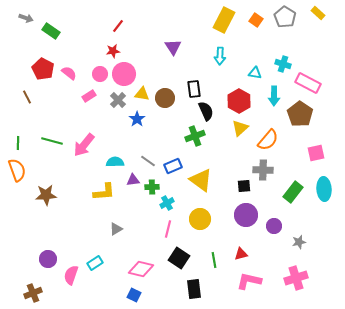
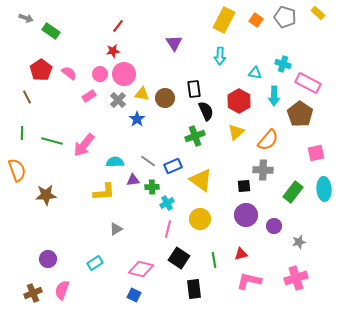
gray pentagon at (285, 17): rotated 15 degrees counterclockwise
purple triangle at (173, 47): moved 1 px right, 4 px up
red pentagon at (43, 69): moved 2 px left, 1 px down; rotated 10 degrees clockwise
yellow triangle at (240, 128): moved 4 px left, 4 px down
green line at (18, 143): moved 4 px right, 10 px up
pink semicircle at (71, 275): moved 9 px left, 15 px down
